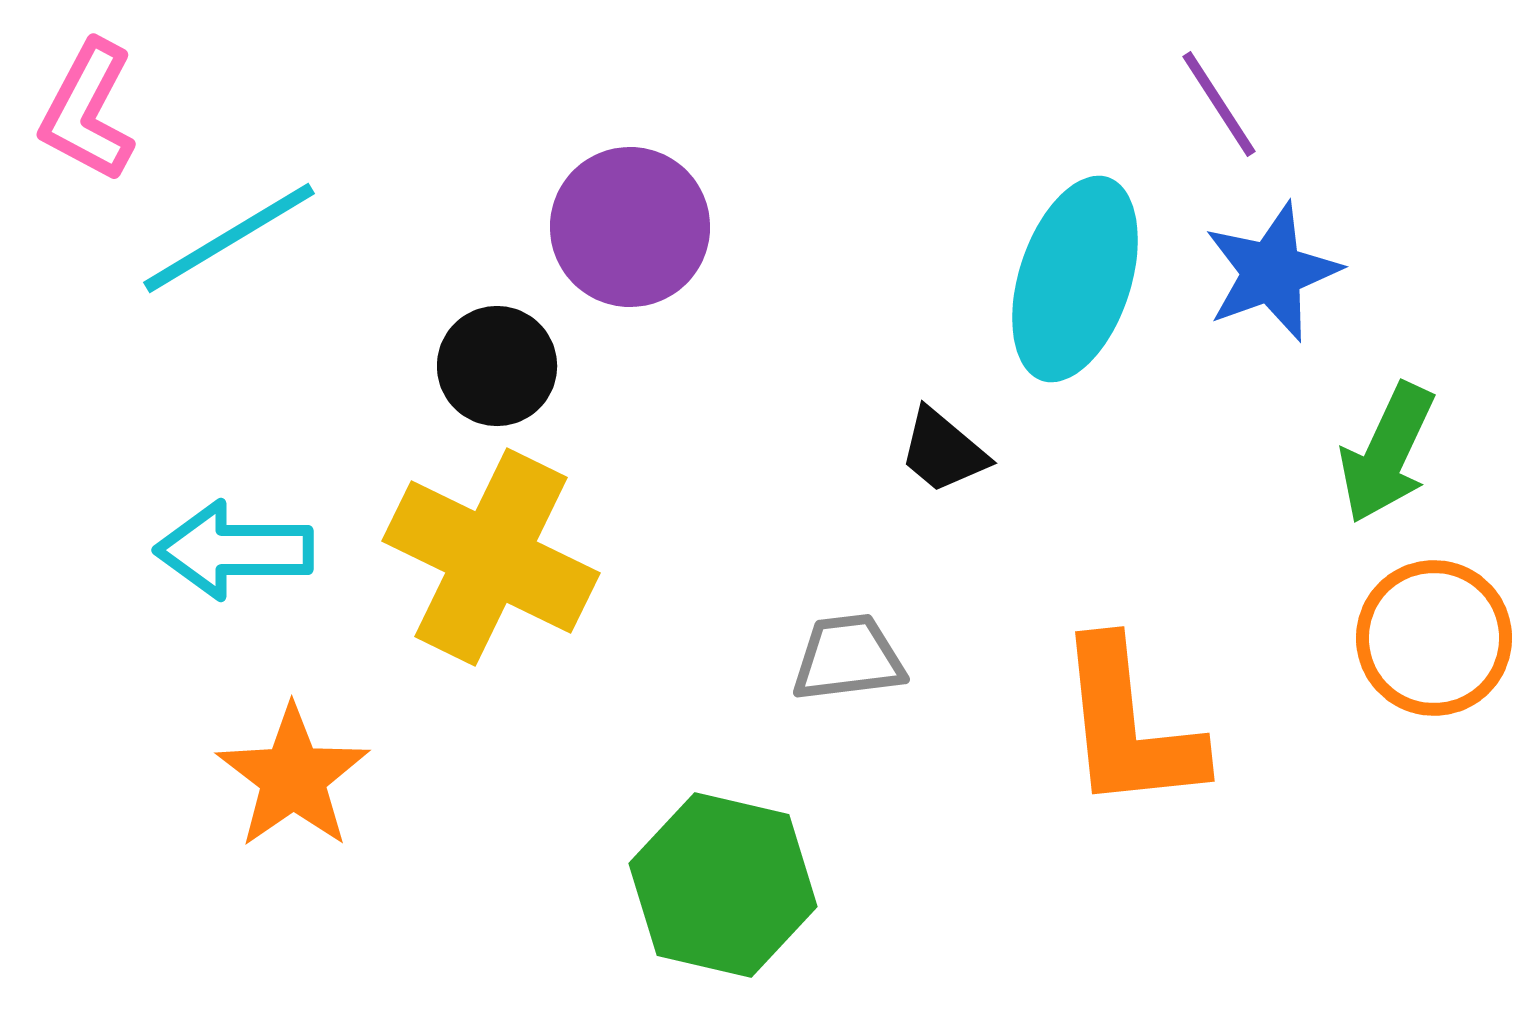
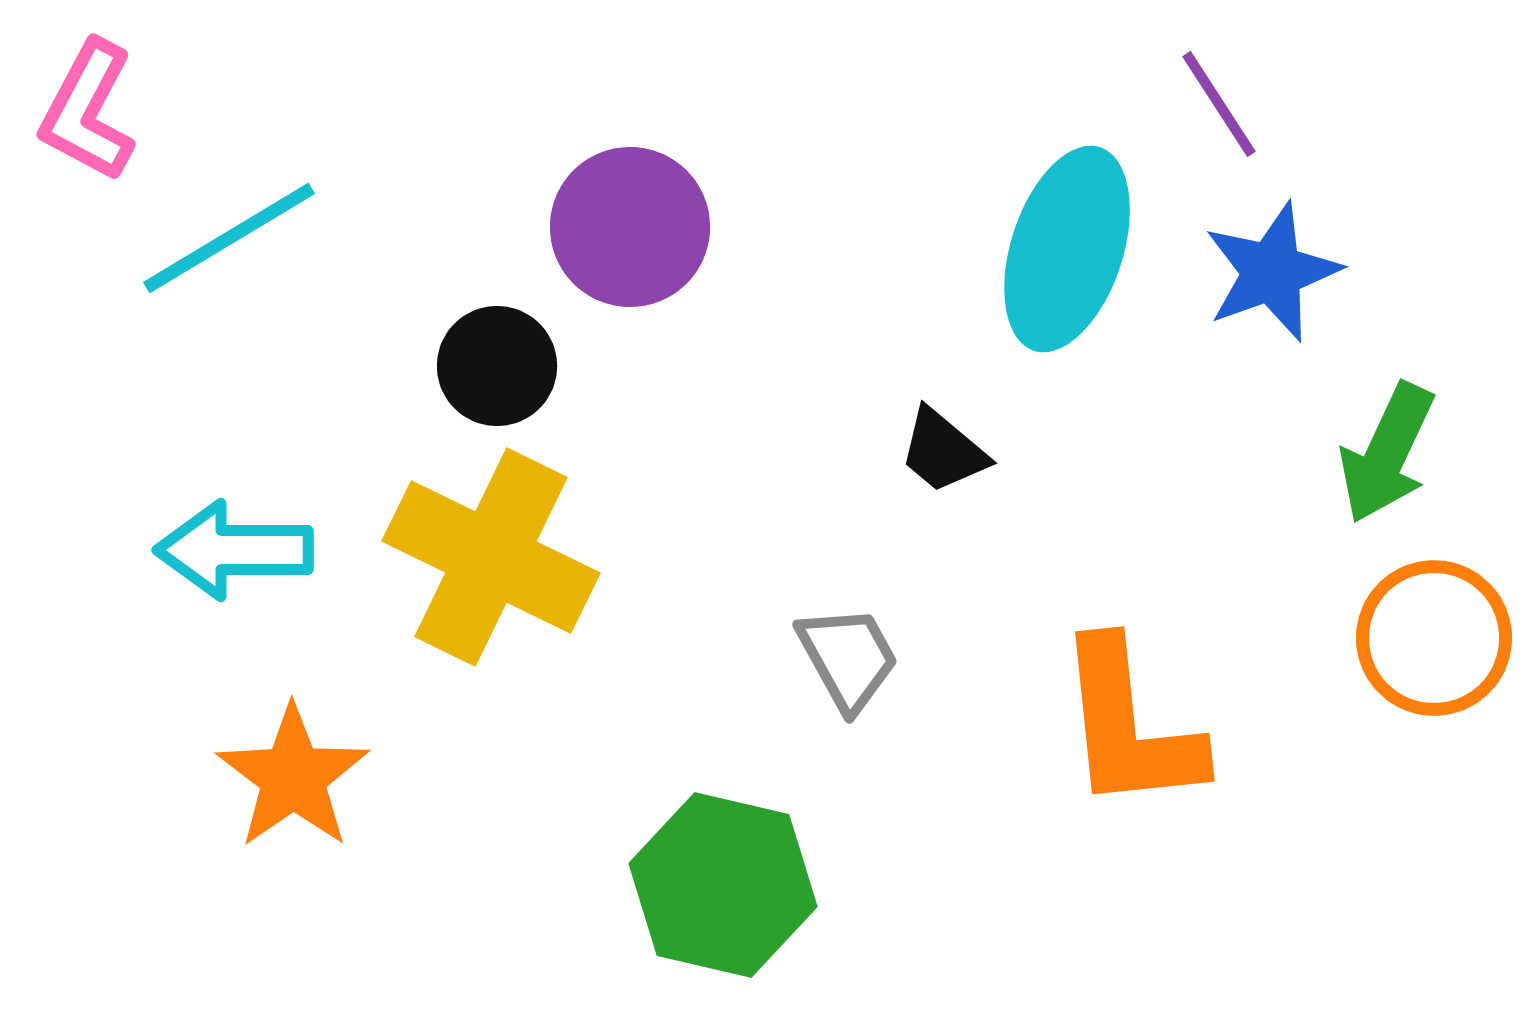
cyan ellipse: moved 8 px left, 30 px up
gray trapezoid: rotated 68 degrees clockwise
